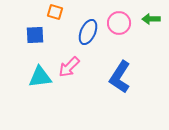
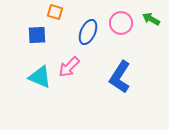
green arrow: rotated 30 degrees clockwise
pink circle: moved 2 px right
blue square: moved 2 px right
cyan triangle: rotated 30 degrees clockwise
